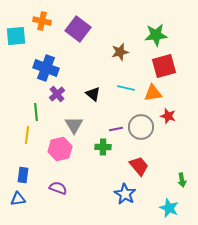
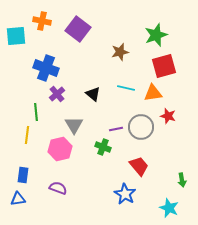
green star: rotated 15 degrees counterclockwise
green cross: rotated 21 degrees clockwise
